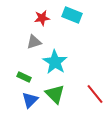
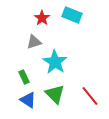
red star: rotated 28 degrees counterclockwise
green rectangle: rotated 40 degrees clockwise
red line: moved 5 px left, 2 px down
blue triangle: moved 2 px left; rotated 42 degrees counterclockwise
